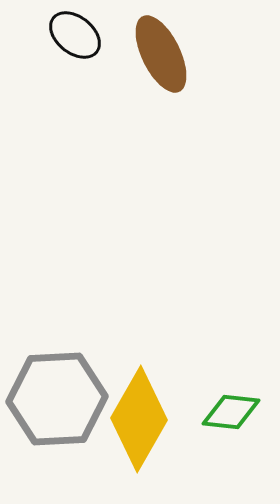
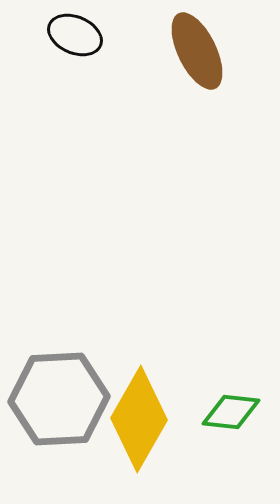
black ellipse: rotated 16 degrees counterclockwise
brown ellipse: moved 36 px right, 3 px up
gray hexagon: moved 2 px right
